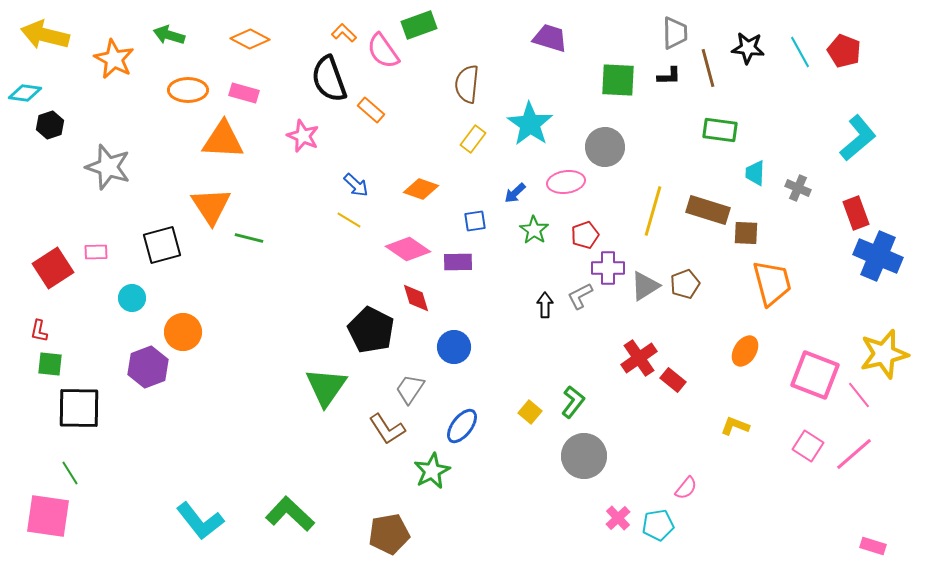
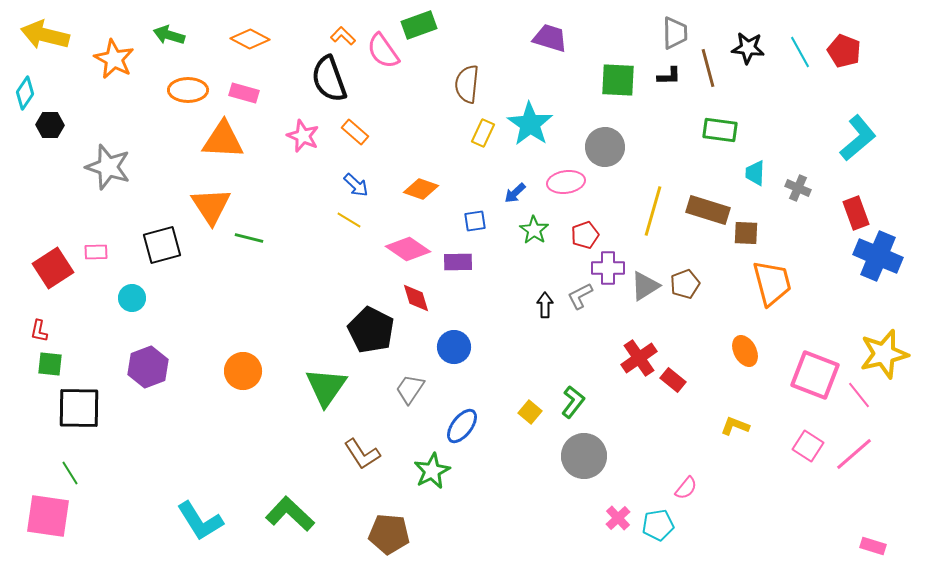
orange L-shape at (344, 33): moved 1 px left, 3 px down
cyan diamond at (25, 93): rotated 64 degrees counterclockwise
orange rectangle at (371, 110): moved 16 px left, 22 px down
black hexagon at (50, 125): rotated 20 degrees clockwise
yellow rectangle at (473, 139): moved 10 px right, 6 px up; rotated 12 degrees counterclockwise
orange circle at (183, 332): moved 60 px right, 39 px down
orange ellipse at (745, 351): rotated 60 degrees counterclockwise
brown L-shape at (387, 429): moved 25 px left, 25 px down
cyan L-shape at (200, 521): rotated 6 degrees clockwise
brown pentagon at (389, 534): rotated 15 degrees clockwise
